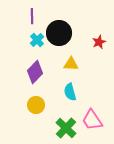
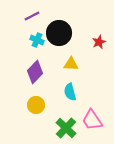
purple line: rotated 63 degrees clockwise
cyan cross: rotated 24 degrees counterclockwise
